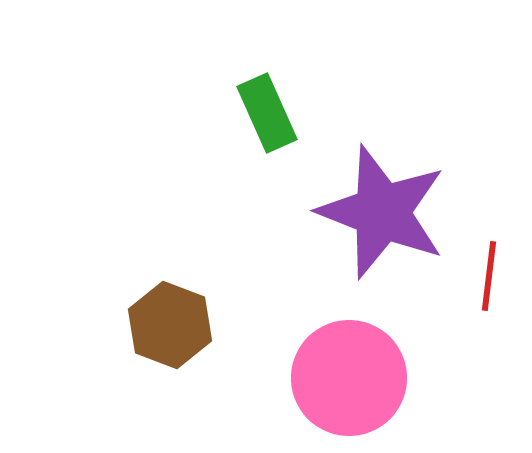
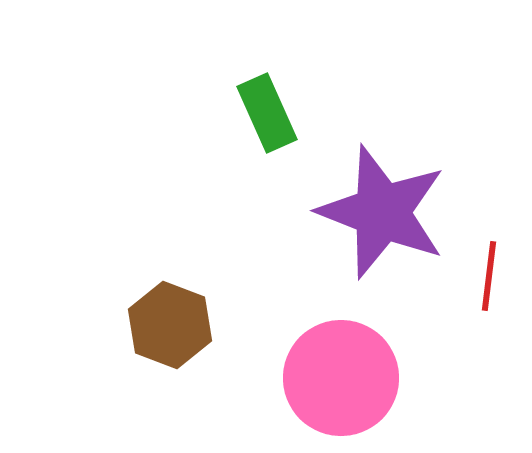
pink circle: moved 8 px left
